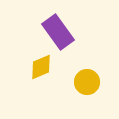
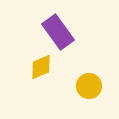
yellow circle: moved 2 px right, 4 px down
